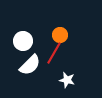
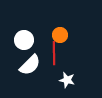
white circle: moved 1 px right, 1 px up
red line: rotated 30 degrees counterclockwise
